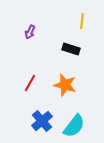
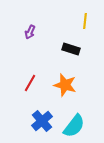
yellow line: moved 3 px right
